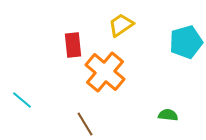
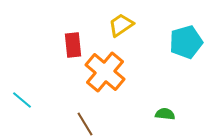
green semicircle: moved 3 px left, 1 px up
